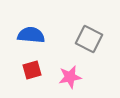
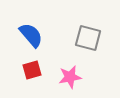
blue semicircle: rotated 44 degrees clockwise
gray square: moved 1 px left, 1 px up; rotated 12 degrees counterclockwise
